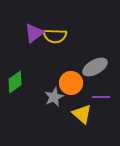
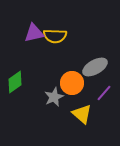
purple triangle: rotated 25 degrees clockwise
orange circle: moved 1 px right
purple line: moved 3 px right, 4 px up; rotated 48 degrees counterclockwise
